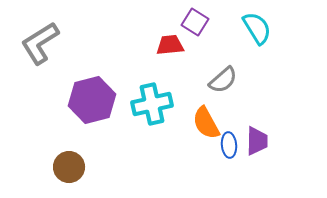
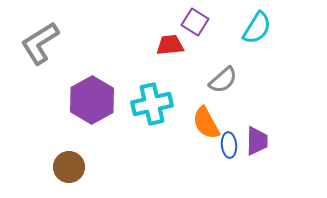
cyan semicircle: rotated 64 degrees clockwise
purple hexagon: rotated 15 degrees counterclockwise
